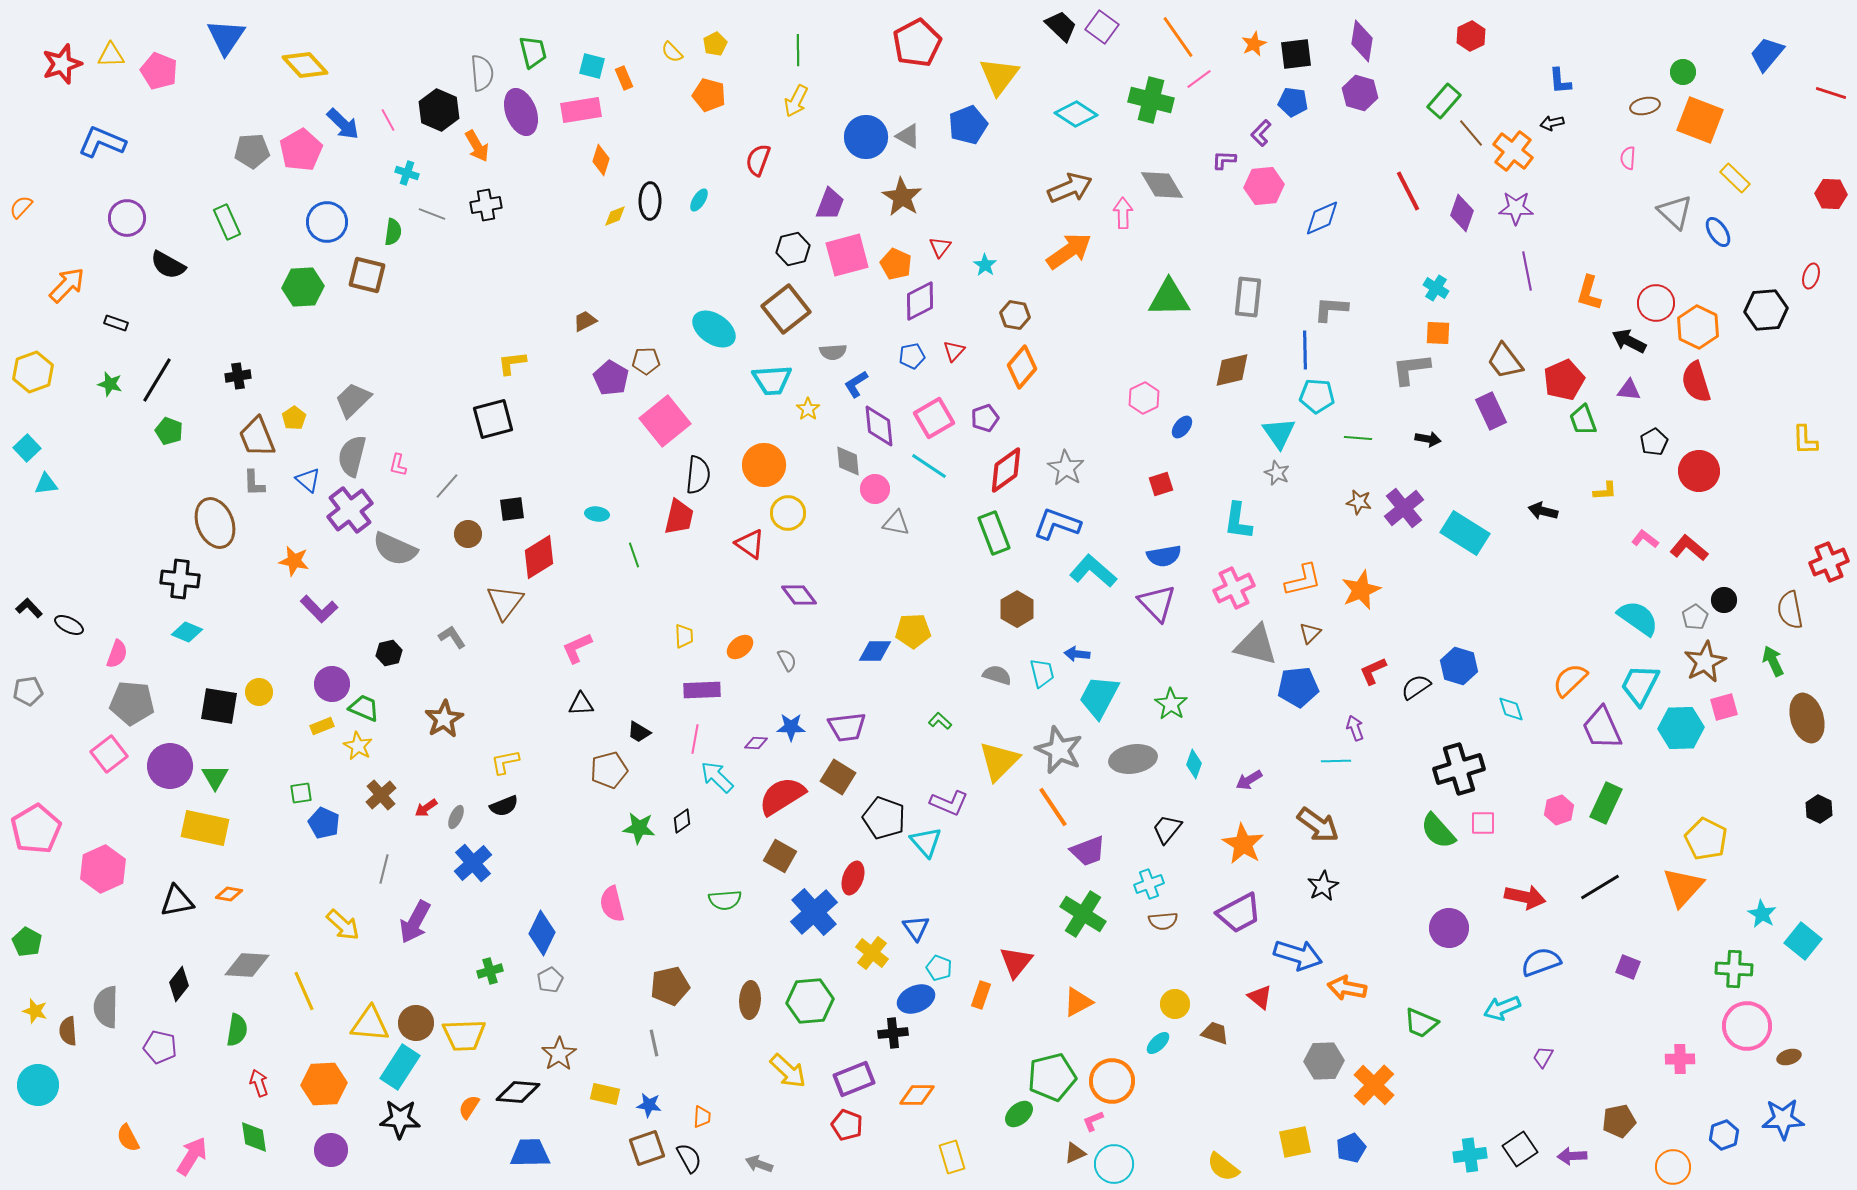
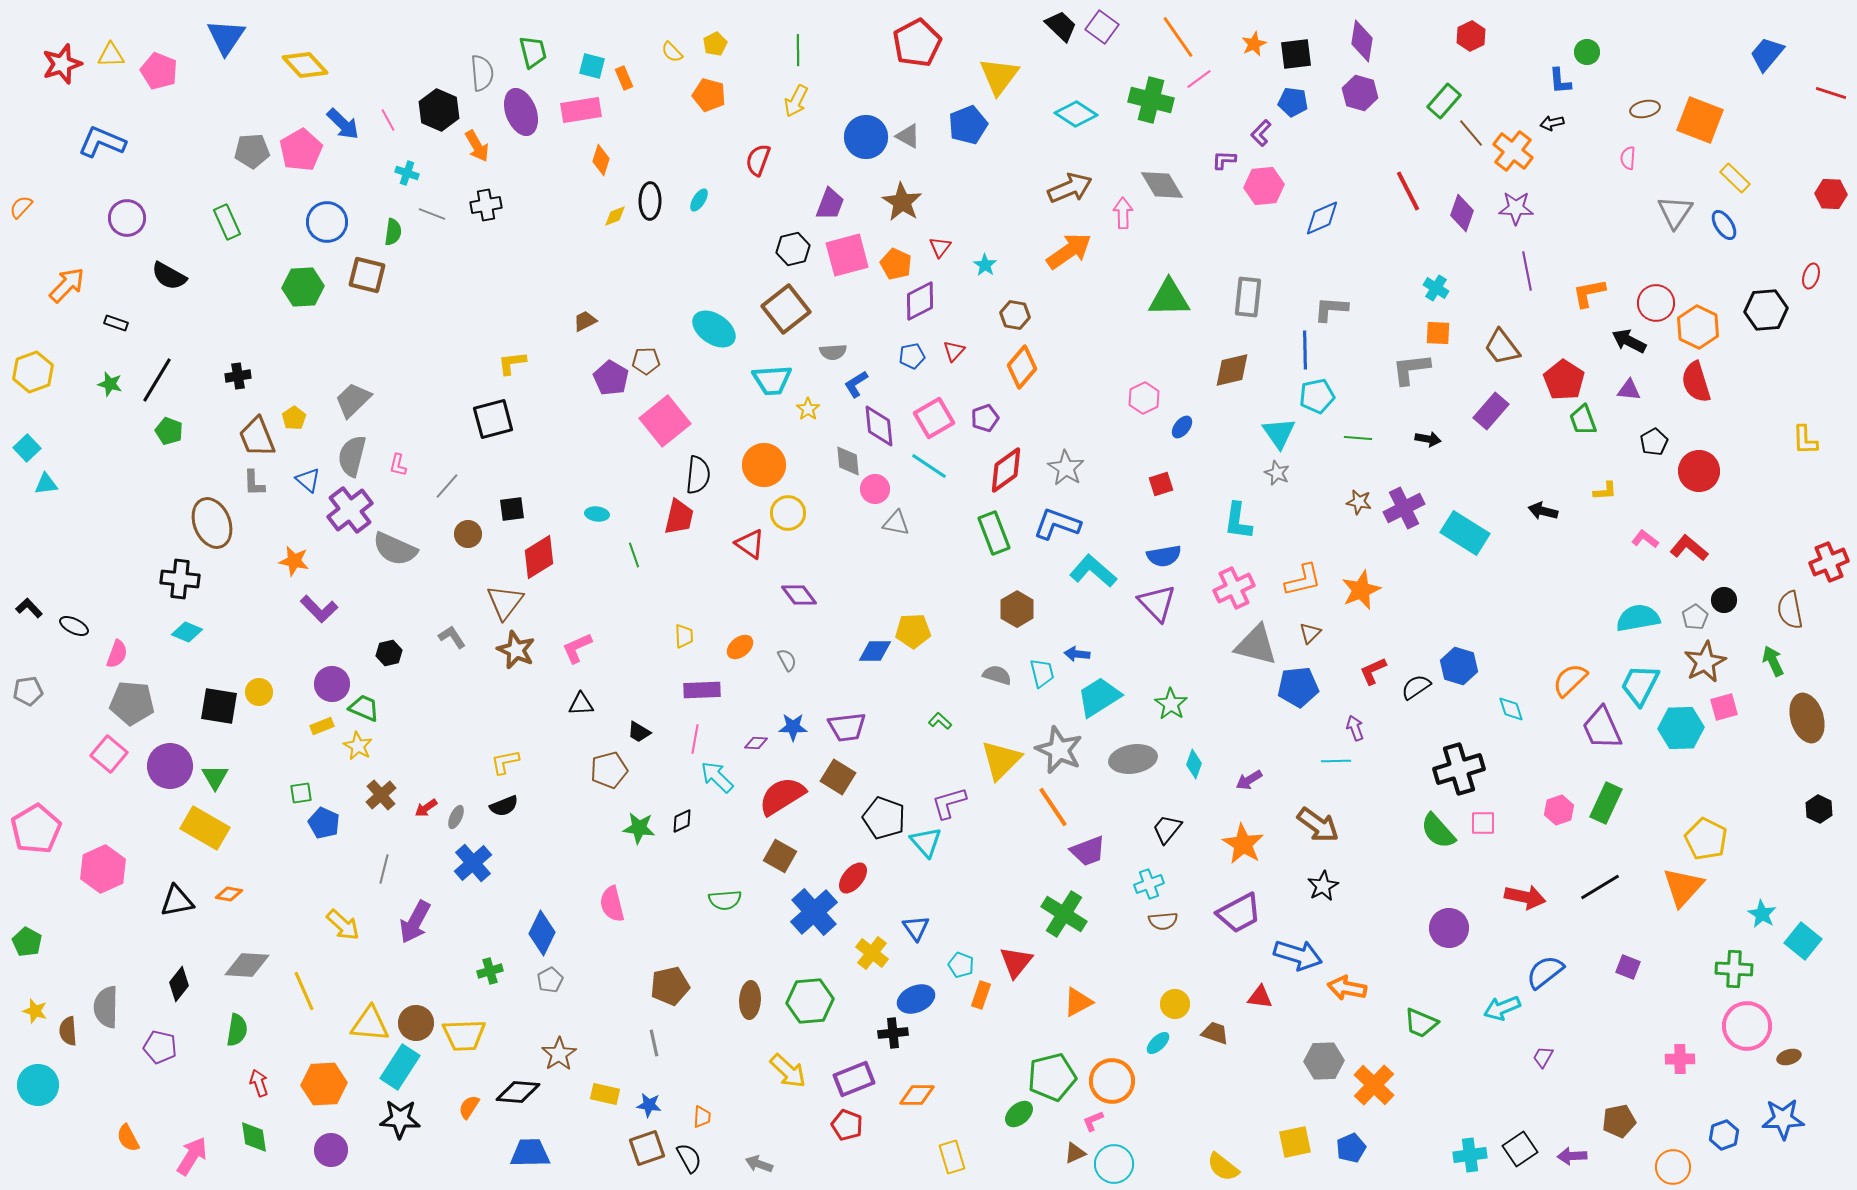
green circle at (1683, 72): moved 96 px left, 20 px up
brown ellipse at (1645, 106): moved 3 px down
brown star at (902, 197): moved 5 px down
gray triangle at (1675, 212): rotated 21 degrees clockwise
blue ellipse at (1718, 232): moved 6 px right, 7 px up
black semicircle at (168, 265): moved 1 px right, 11 px down
orange L-shape at (1589, 293): rotated 63 degrees clockwise
brown trapezoid at (1505, 361): moved 3 px left, 14 px up
red pentagon at (1564, 380): rotated 15 degrees counterclockwise
cyan pentagon at (1317, 396): rotated 16 degrees counterclockwise
purple rectangle at (1491, 411): rotated 66 degrees clockwise
purple cross at (1404, 508): rotated 12 degrees clockwise
brown ellipse at (215, 523): moved 3 px left
cyan semicircle at (1638, 618): rotated 45 degrees counterclockwise
black ellipse at (69, 625): moved 5 px right, 1 px down
cyan trapezoid at (1099, 697): rotated 30 degrees clockwise
brown star at (444, 719): moved 72 px right, 69 px up; rotated 18 degrees counterclockwise
blue star at (791, 727): moved 2 px right
pink square at (109, 754): rotated 12 degrees counterclockwise
yellow triangle at (999, 761): moved 2 px right, 1 px up
purple L-shape at (949, 803): rotated 141 degrees clockwise
black diamond at (682, 821): rotated 10 degrees clockwise
yellow rectangle at (205, 828): rotated 18 degrees clockwise
red ellipse at (853, 878): rotated 20 degrees clockwise
green cross at (1083, 914): moved 19 px left
blue semicircle at (1541, 962): moved 4 px right, 10 px down; rotated 18 degrees counterclockwise
cyan pentagon at (939, 968): moved 22 px right, 3 px up
red triangle at (1260, 997): rotated 32 degrees counterclockwise
